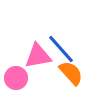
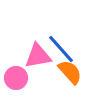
orange semicircle: moved 1 px left, 1 px up
